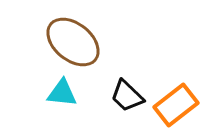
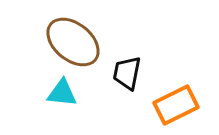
black trapezoid: moved 23 px up; rotated 57 degrees clockwise
orange rectangle: rotated 12 degrees clockwise
